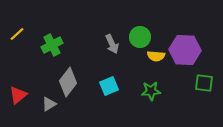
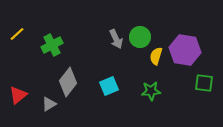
gray arrow: moved 4 px right, 5 px up
purple hexagon: rotated 8 degrees clockwise
yellow semicircle: rotated 102 degrees clockwise
